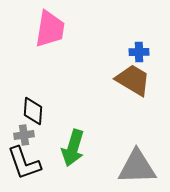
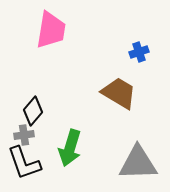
pink trapezoid: moved 1 px right, 1 px down
blue cross: rotated 18 degrees counterclockwise
brown trapezoid: moved 14 px left, 13 px down
black diamond: rotated 36 degrees clockwise
green arrow: moved 3 px left
gray triangle: moved 1 px right, 4 px up
